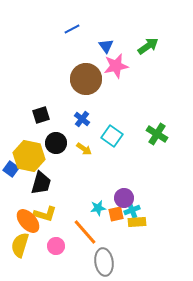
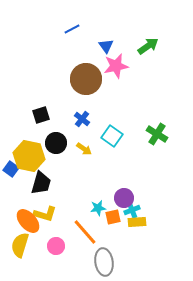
orange square: moved 3 px left, 3 px down
